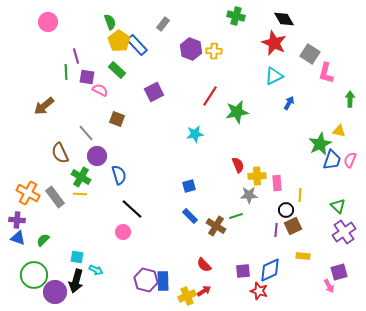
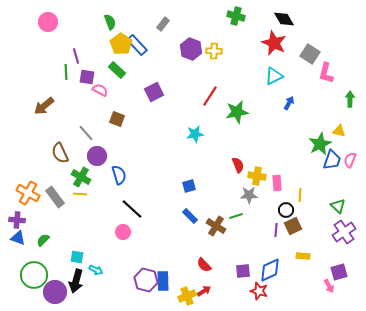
yellow pentagon at (119, 41): moved 2 px right, 3 px down
yellow cross at (257, 176): rotated 12 degrees clockwise
